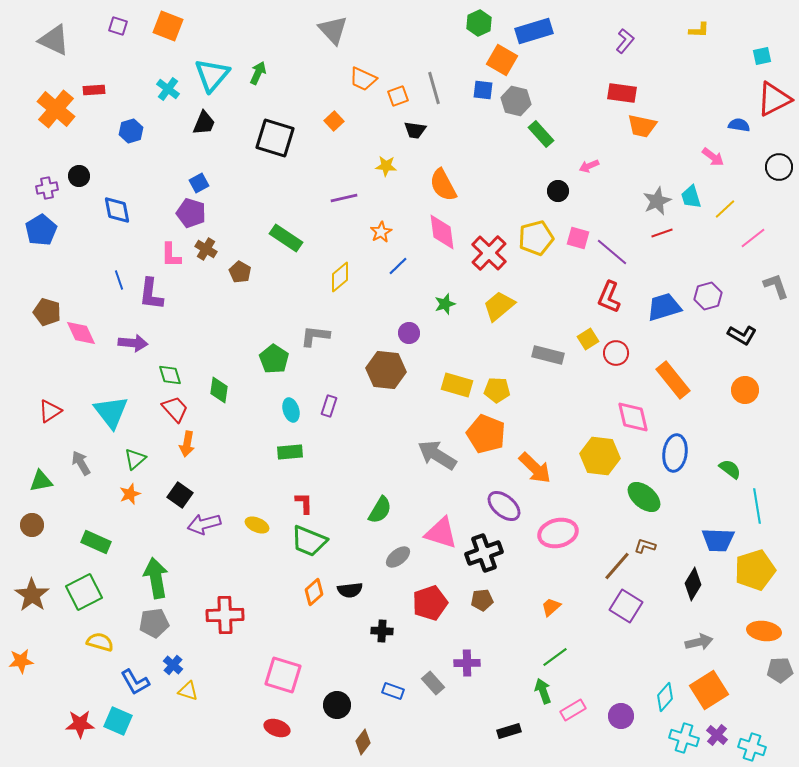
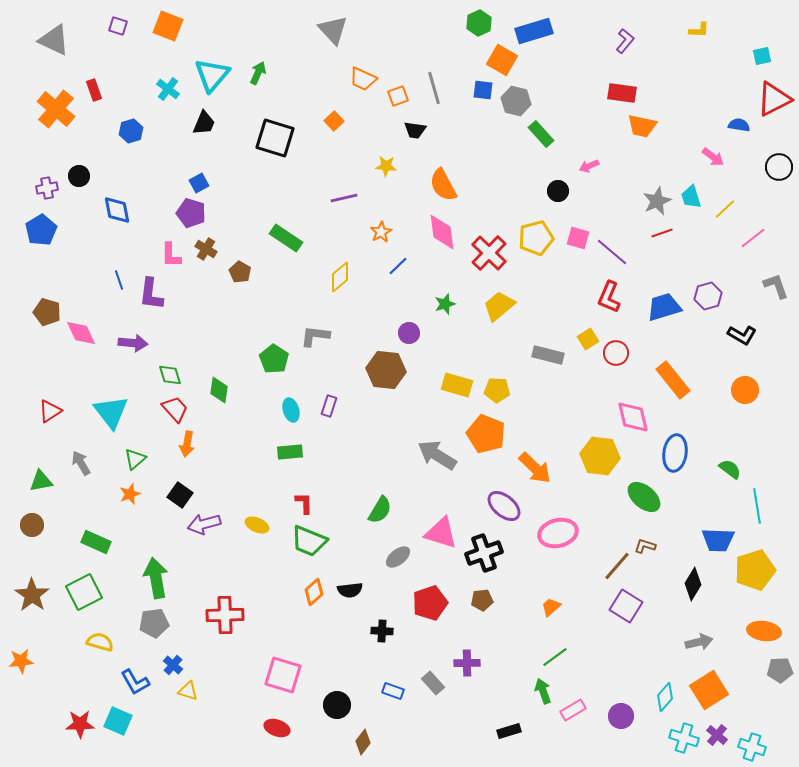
red rectangle at (94, 90): rotated 75 degrees clockwise
